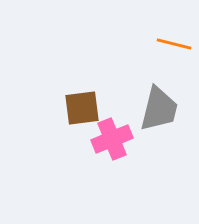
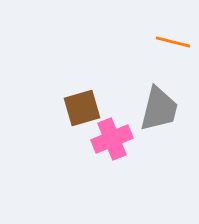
orange line: moved 1 px left, 2 px up
brown square: rotated 9 degrees counterclockwise
